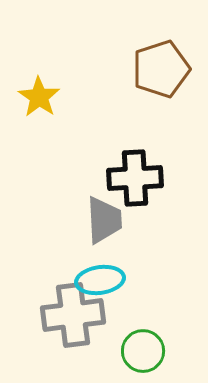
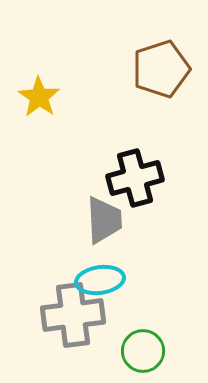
black cross: rotated 12 degrees counterclockwise
